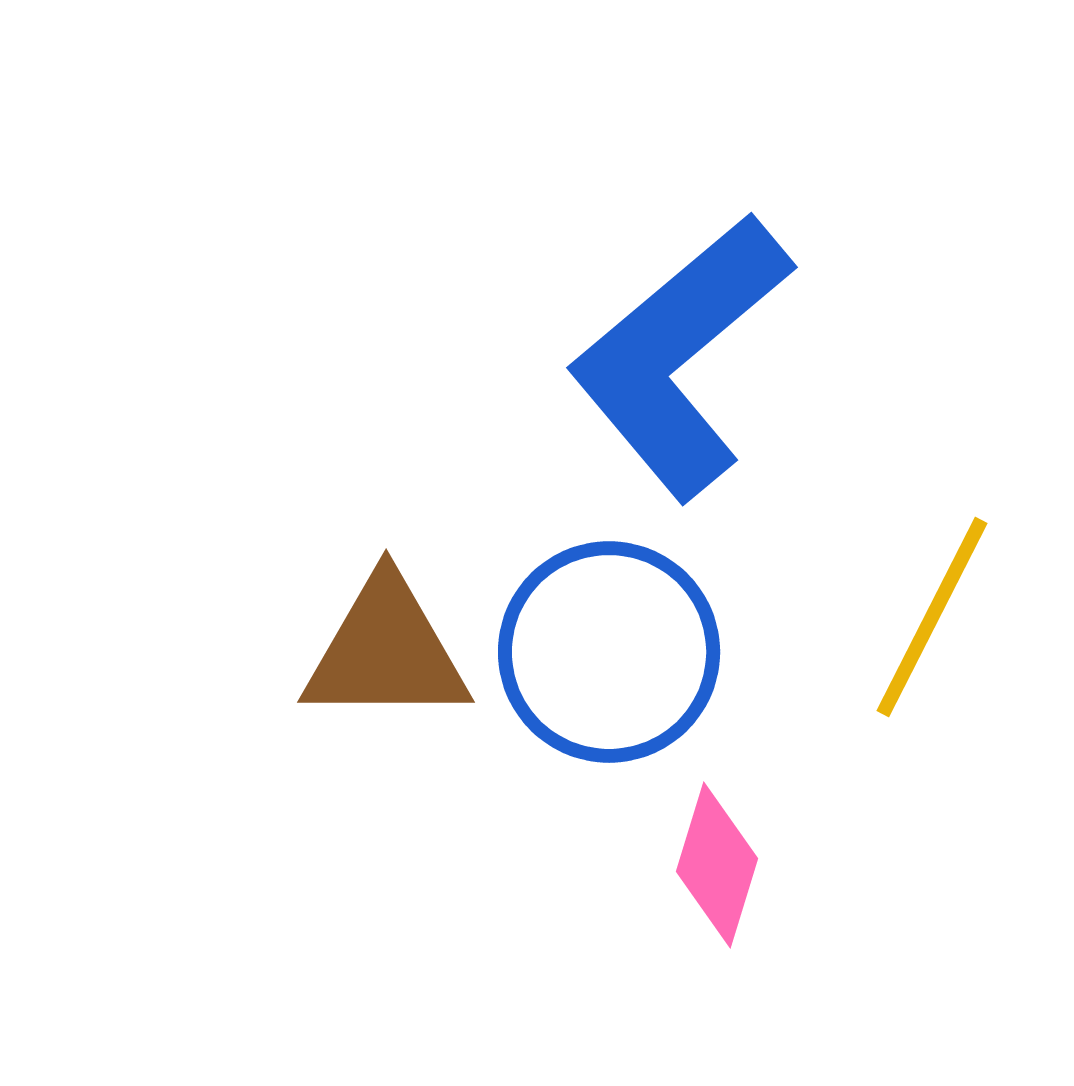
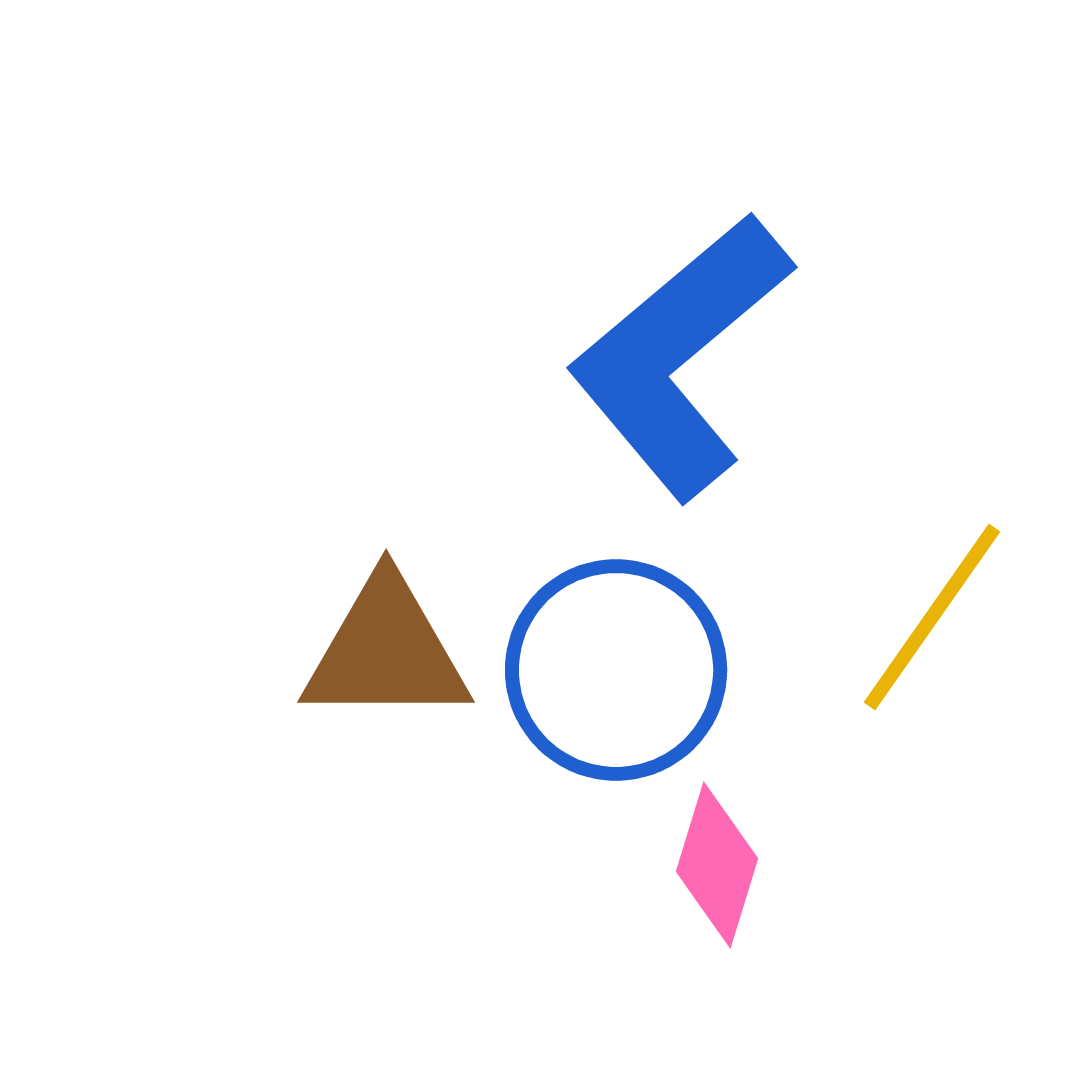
yellow line: rotated 8 degrees clockwise
blue circle: moved 7 px right, 18 px down
